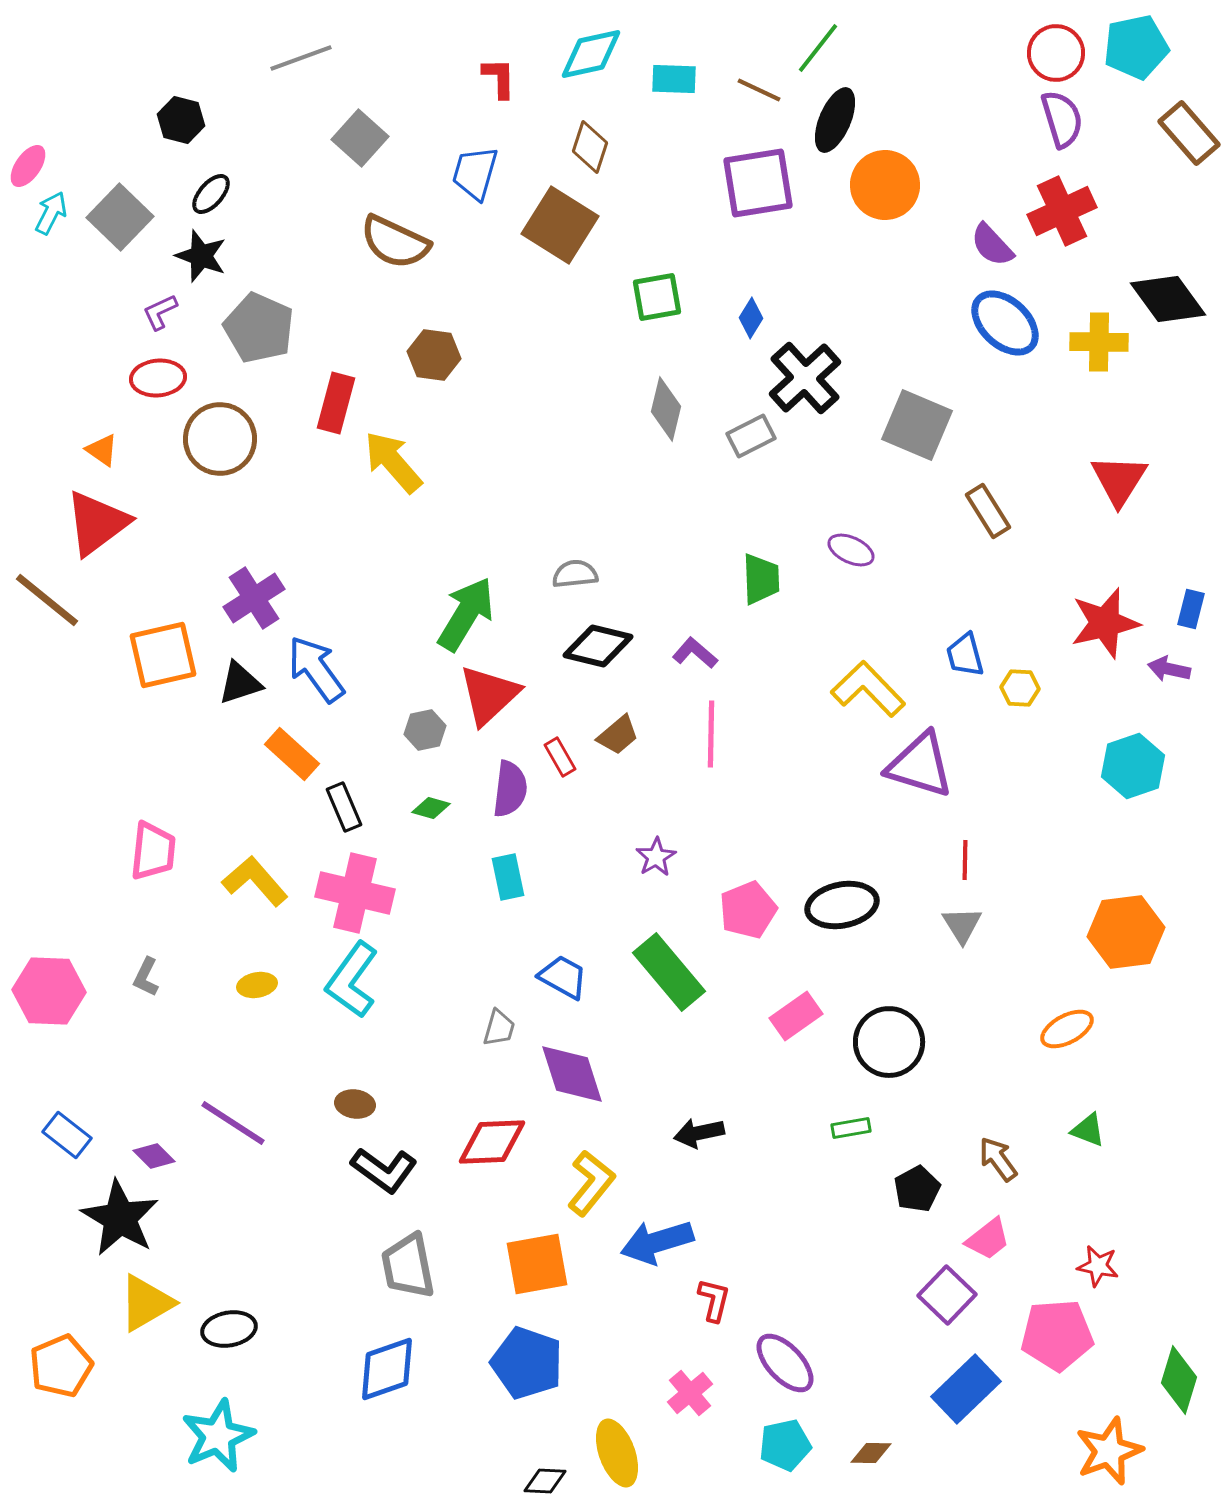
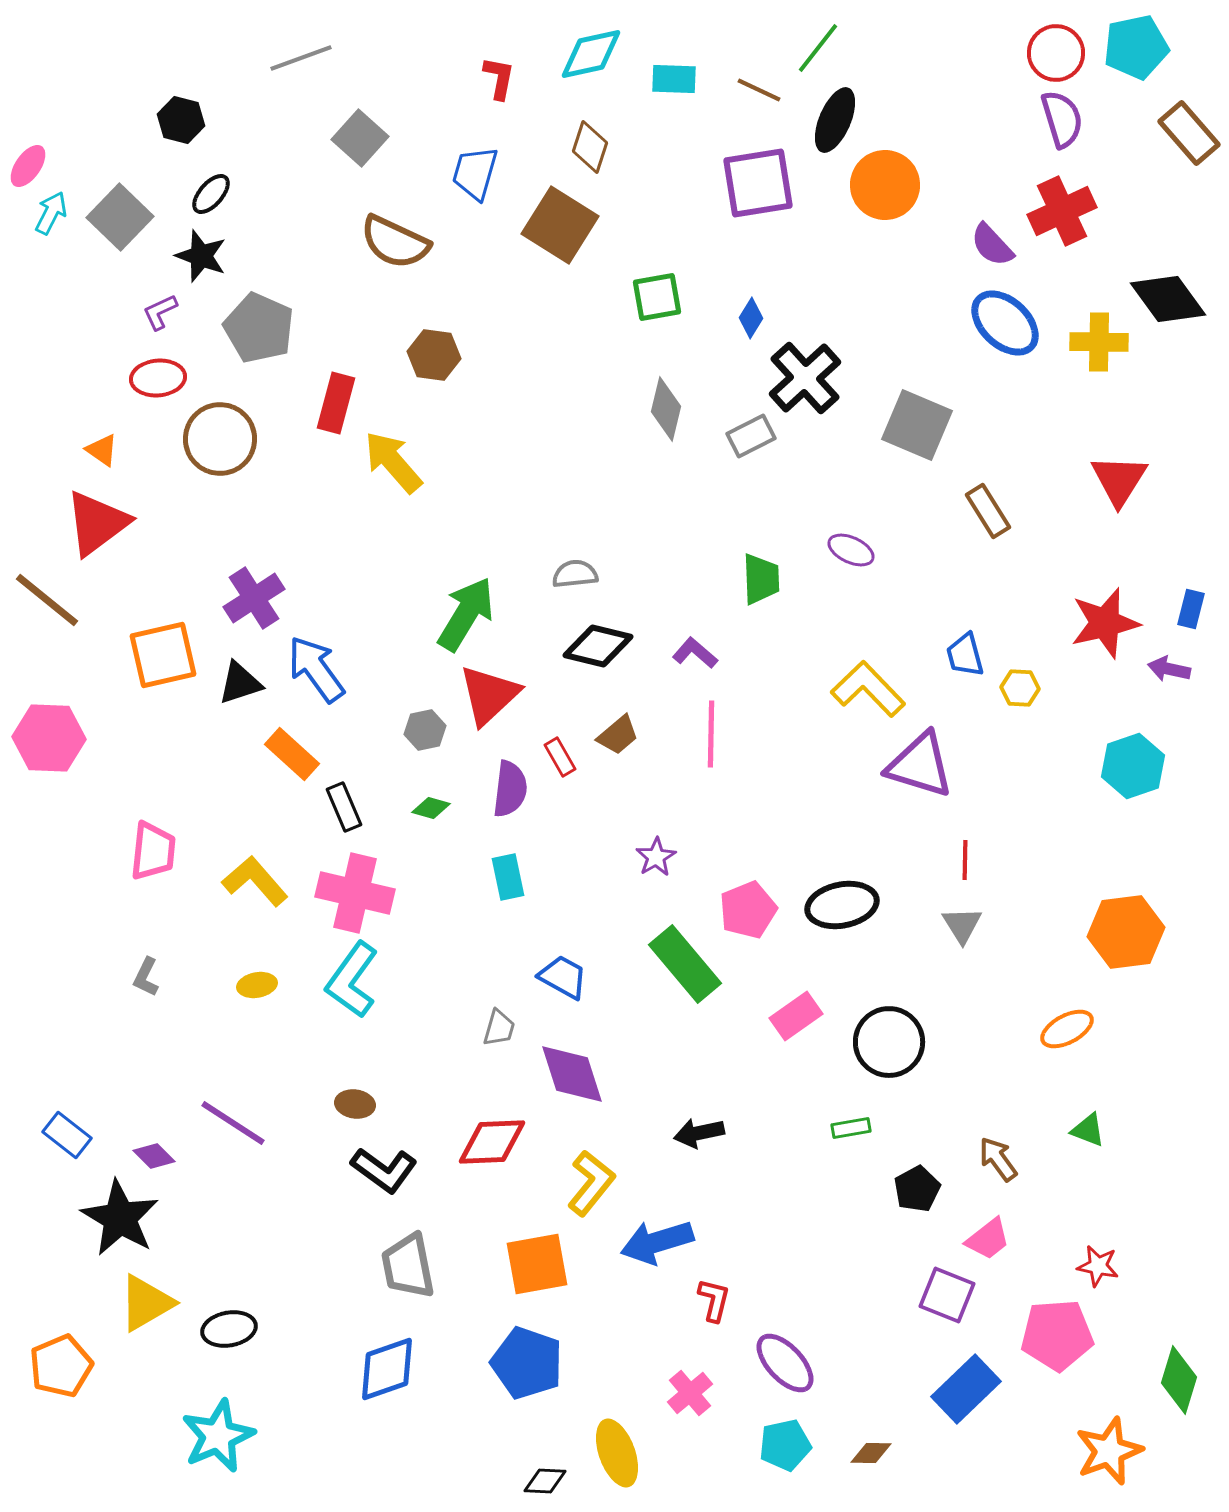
red L-shape at (499, 78): rotated 12 degrees clockwise
green rectangle at (669, 972): moved 16 px right, 8 px up
pink hexagon at (49, 991): moved 253 px up
purple square at (947, 1295): rotated 22 degrees counterclockwise
